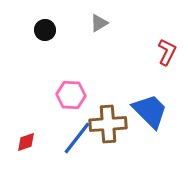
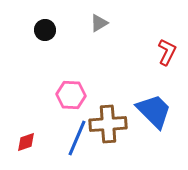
blue trapezoid: moved 4 px right
blue line: rotated 15 degrees counterclockwise
